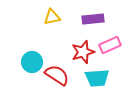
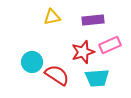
purple rectangle: moved 1 px down
